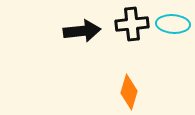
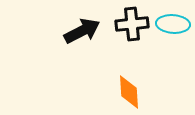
black arrow: rotated 21 degrees counterclockwise
orange diamond: rotated 20 degrees counterclockwise
